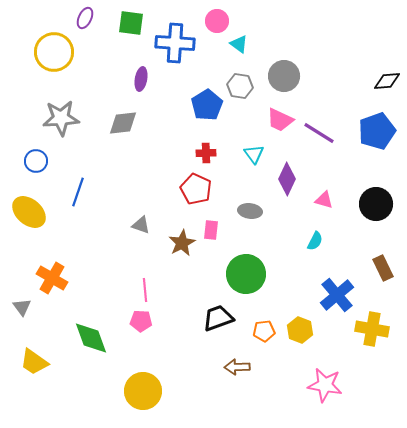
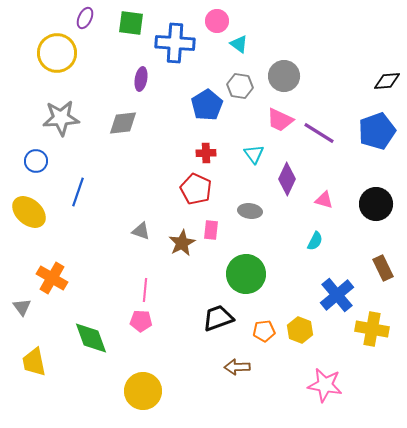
yellow circle at (54, 52): moved 3 px right, 1 px down
gray triangle at (141, 225): moved 6 px down
pink line at (145, 290): rotated 10 degrees clockwise
yellow trapezoid at (34, 362): rotated 44 degrees clockwise
